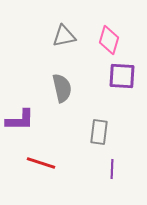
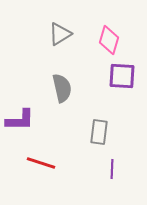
gray triangle: moved 4 px left, 2 px up; rotated 20 degrees counterclockwise
